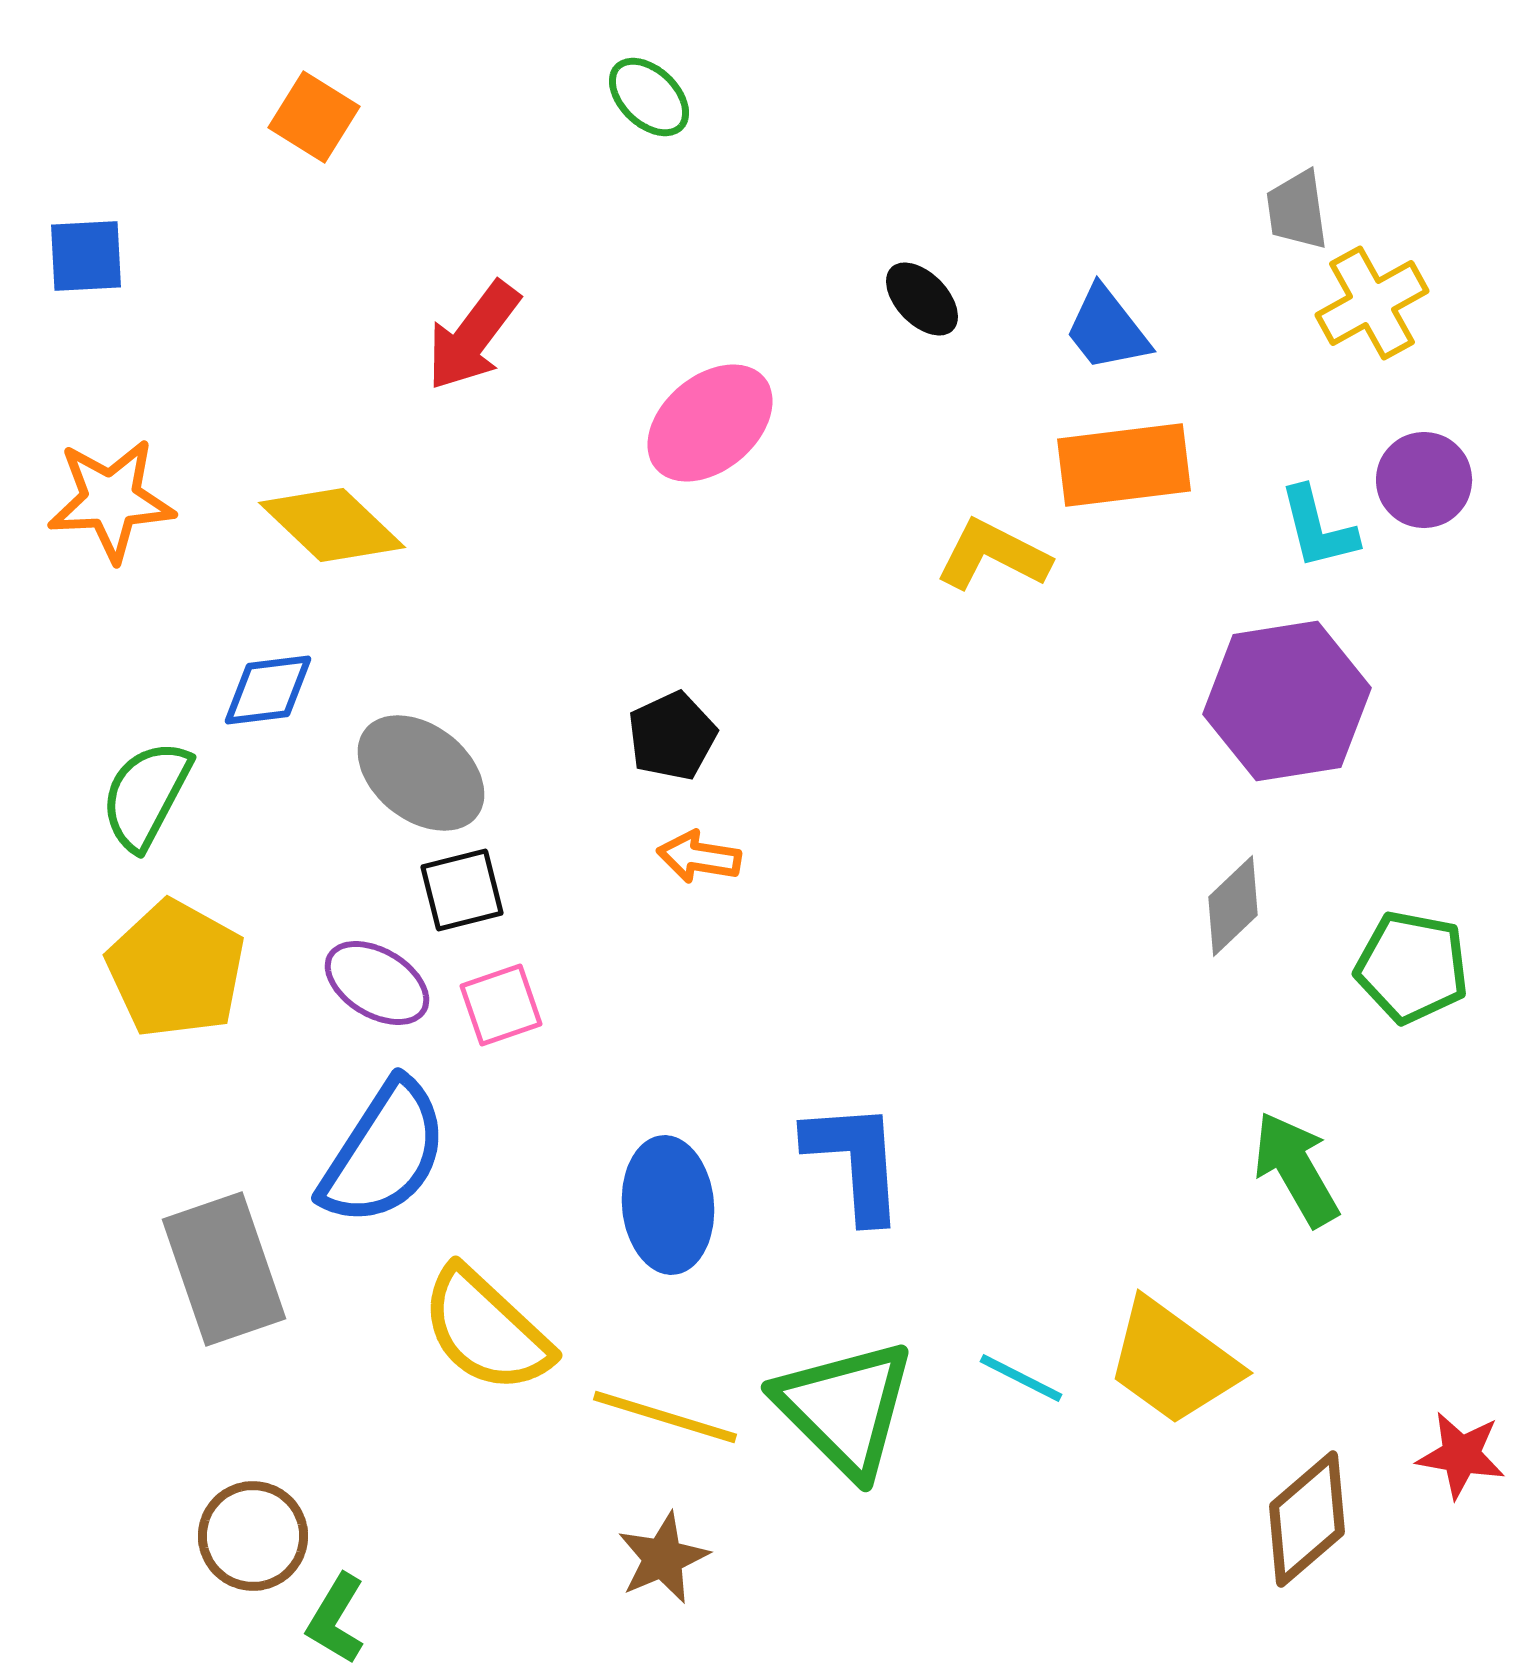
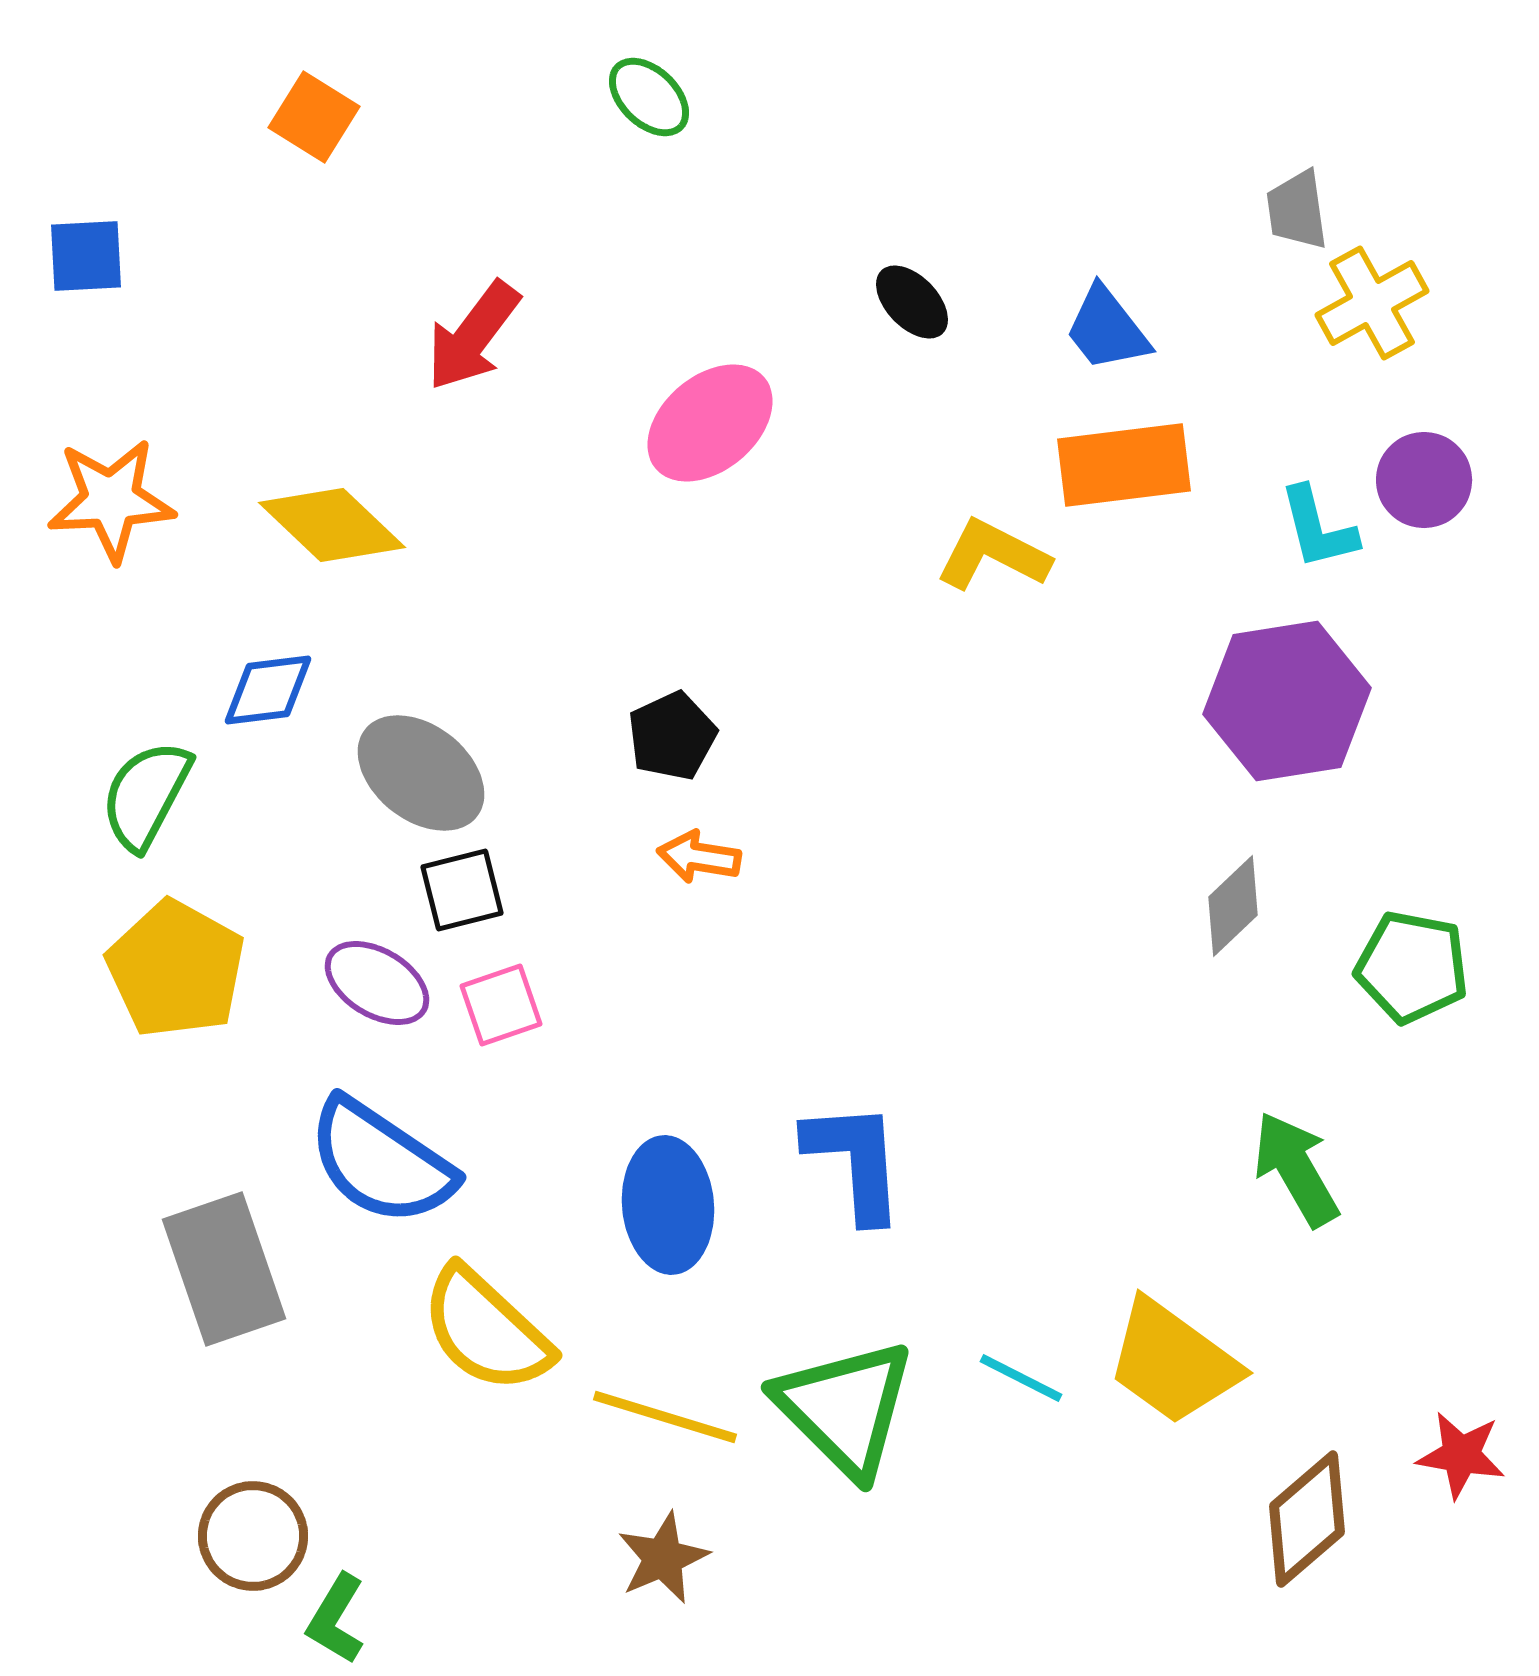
black ellipse at (922, 299): moved 10 px left, 3 px down
blue semicircle at (384, 1153): moved 3 px left, 9 px down; rotated 91 degrees clockwise
